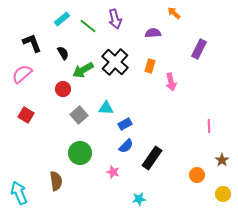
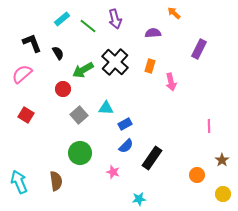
black semicircle: moved 5 px left
cyan arrow: moved 11 px up
